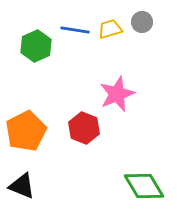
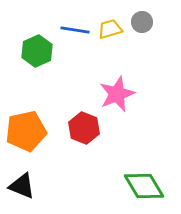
green hexagon: moved 1 px right, 5 px down
orange pentagon: rotated 15 degrees clockwise
